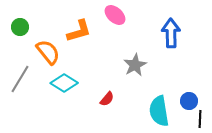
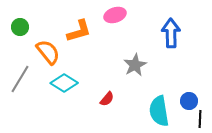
pink ellipse: rotated 60 degrees counterclockwise
